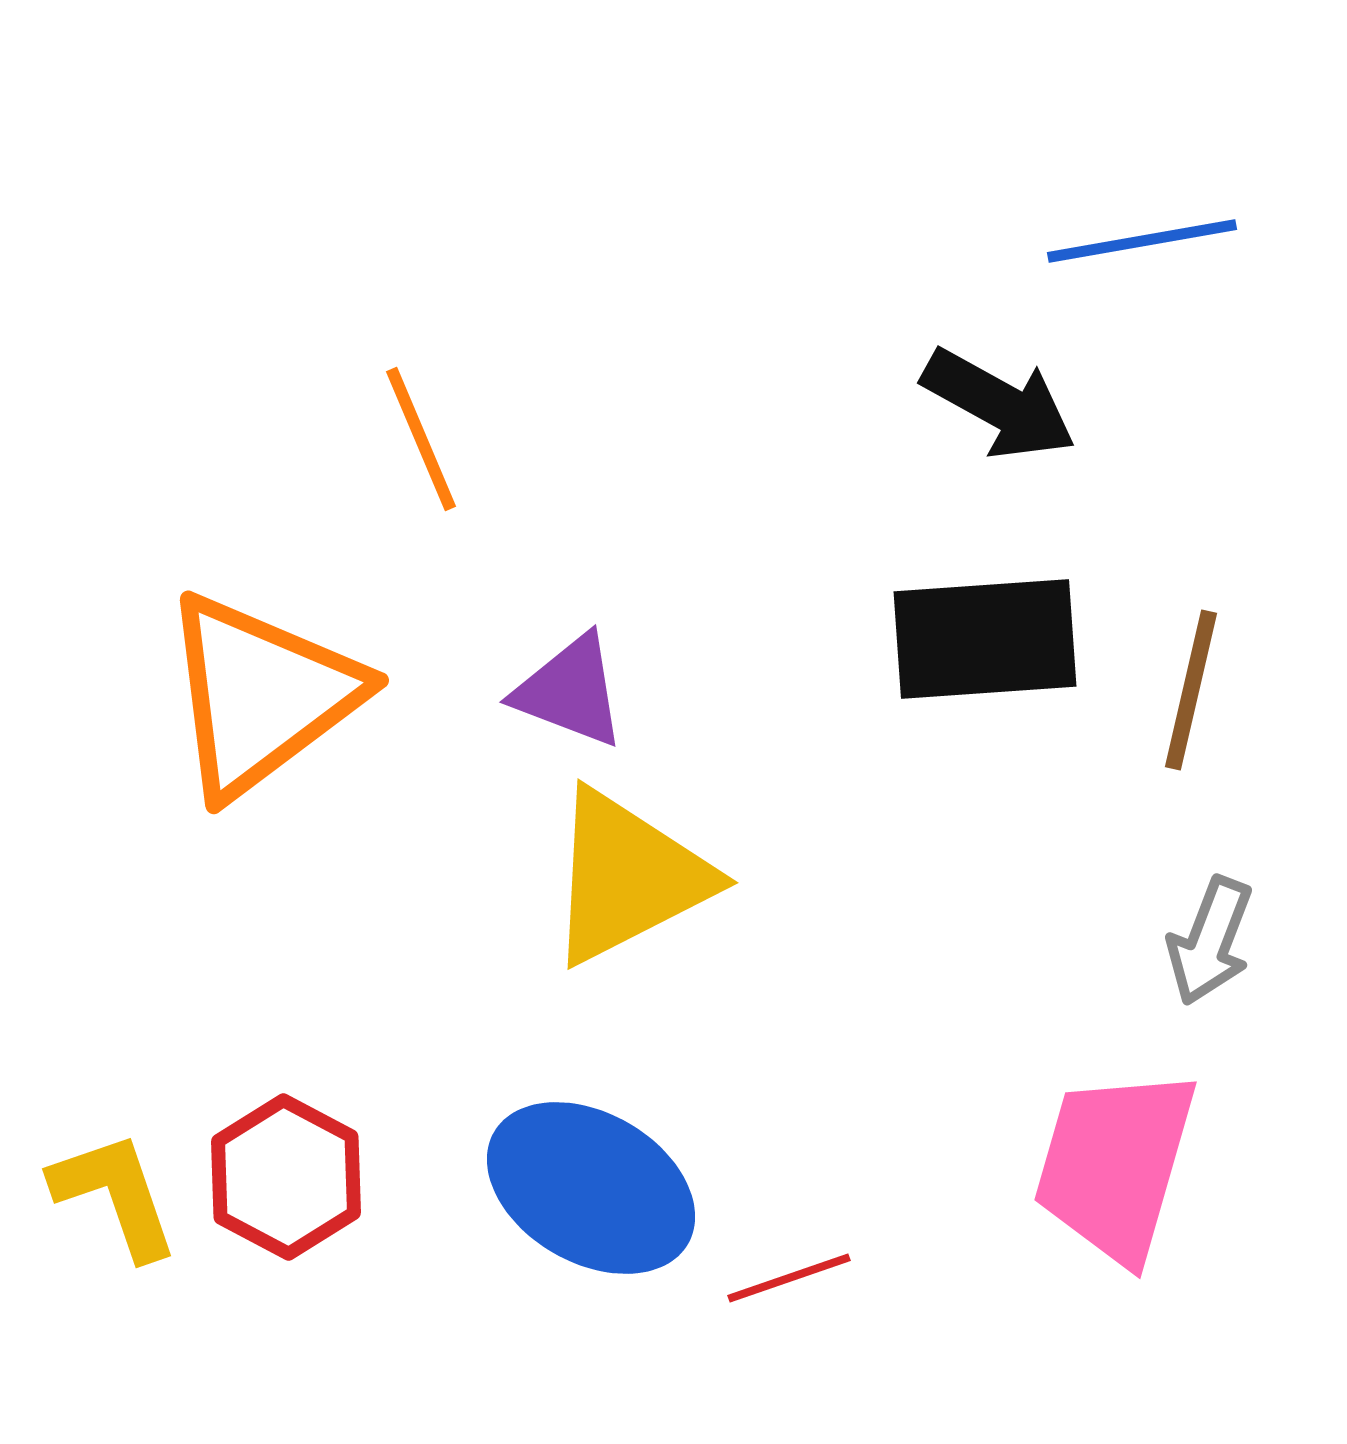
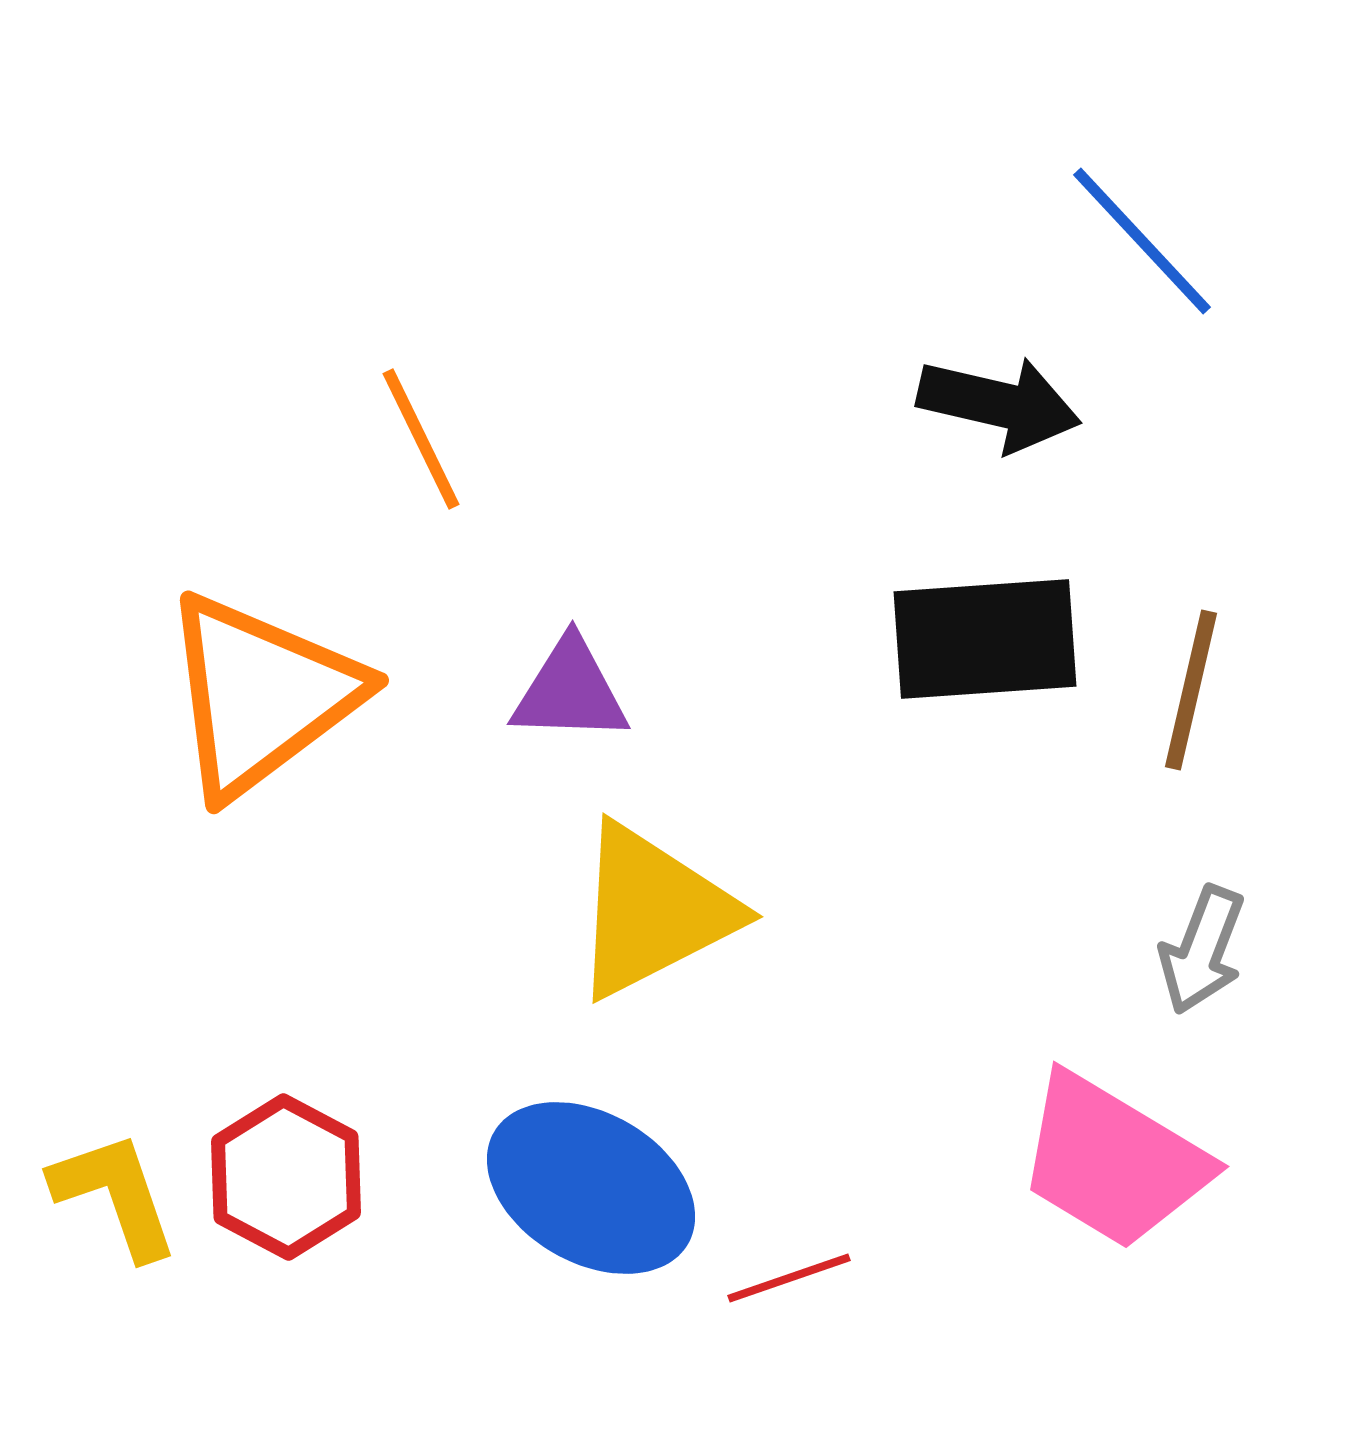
blue line: rotated 57 degrees clockwise
black arrow: rotated 16 degrees counterclockwise
orange line: rotated 3 degrees counterclockwise
purple triangle: rotated 19 degrees counterclockwise
yellow triangle: moved 25 px right, 34 px down
gray arrow: moved 8 px left, 9 px down
pink trapezoid: moved 2 px left, 4 px up; rotated 75 degrees counterclockwise
